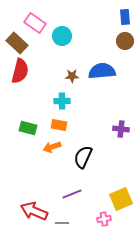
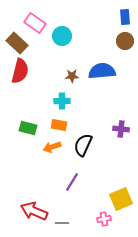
black semicircle: moved 12 px up
purple line: moved 12 px up; rotated 36 degrees counterclockwise
